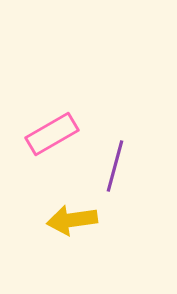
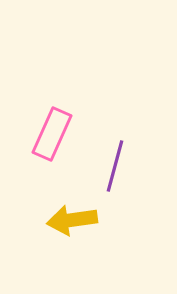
pink rectangle: rotated 36 degrees counterclockwise
